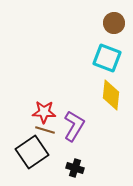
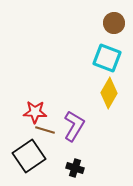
yellow diamond: moved 2 px left, 2 px up; rotated 24 degrees clockwise
red star: moved 9 px left
black square: moved 3 px left, 4 px down
